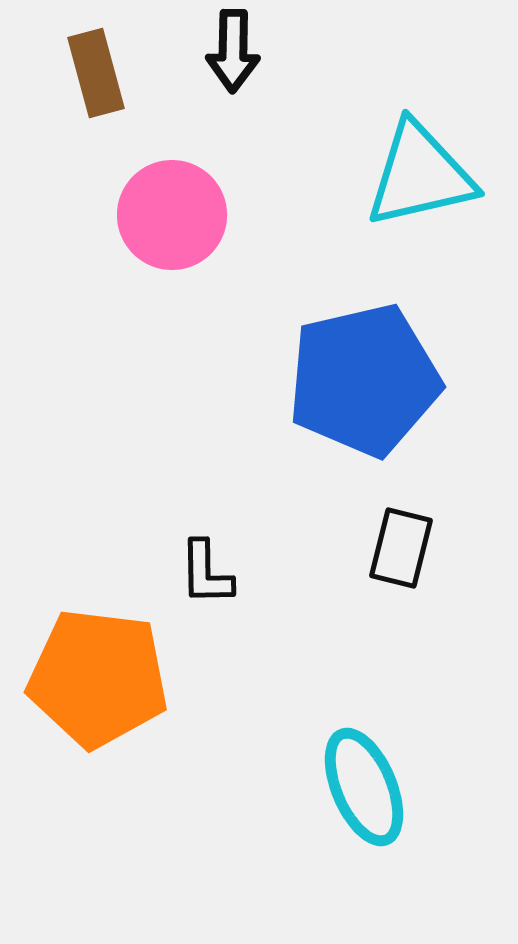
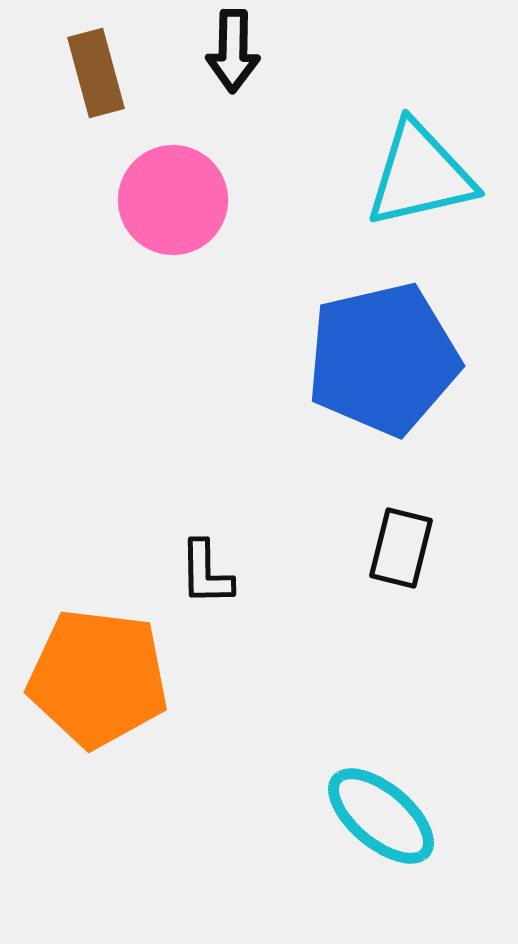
pink circle: moved 1 px right, 15 px up
blue pentagon: moved 19 px right, 21 px up
cyan ellipse: moved 17 px right, 29 px down; rotated 27 degrees counterclockwise
